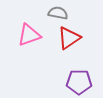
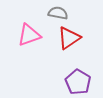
purple pentagon: moved 1 px left; rotated 30 degrees clockwise
